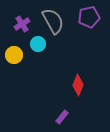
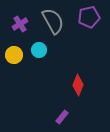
purple cross: moved 2 px left
cyan circle: moved 1 px right, 6 px down
